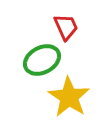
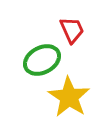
red trapezoid: moved 6 px right, 3 px down
